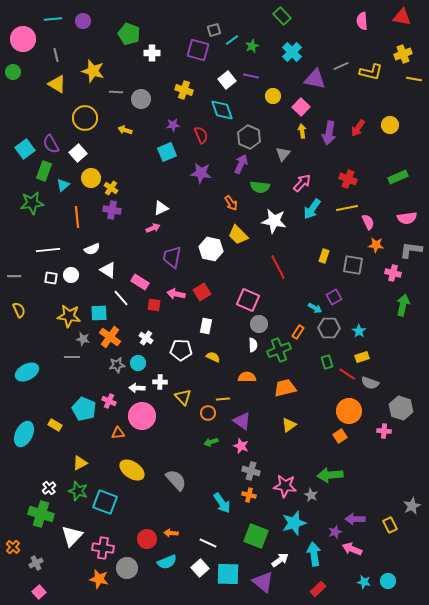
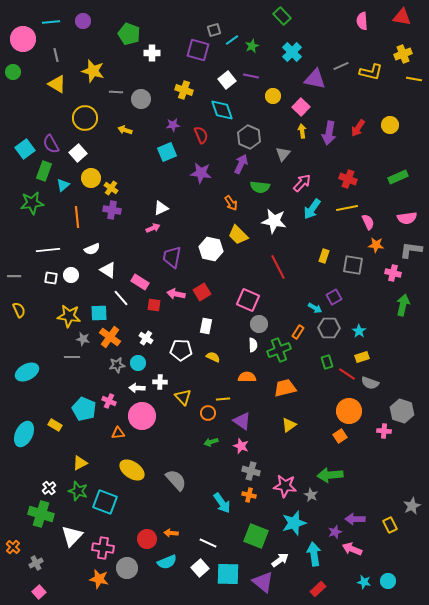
cyan line at (53, 19): moved 2 px left, 3 px down
gray hexagon at (401, 408): moved 1 px right, 3 px down
